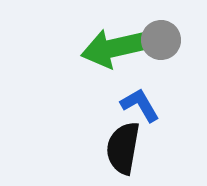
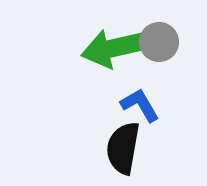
gray circle: moved 2 px left, 2 px down
